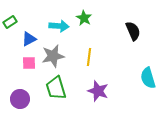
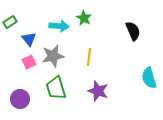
blue triangle: rotated 42 degrees counterclockwise
pink square: moved 1 px up; rotated 24 degrees counterclockwise
cyan semicircle: moved 1 px right
